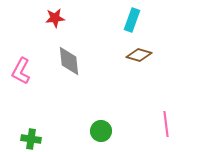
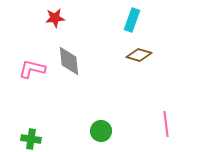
pink L-shape: moved 11 px right, 2 px up; rotated 76 degrees clockwise
